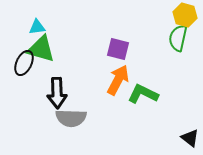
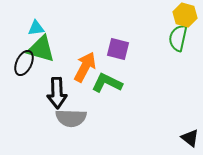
cyan triangle: moved 1 px left, 1 px down
orange arrow: moved 33 px left, 13 px up
green L-shape: moved 36 px left, 11 px up
